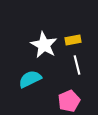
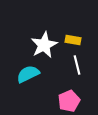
yellow rectangle: rotated 21 degrees clockwise
white star: rotated 16 degrees clockwise
cyan semicircle: moved 2 px left, 5 px up
